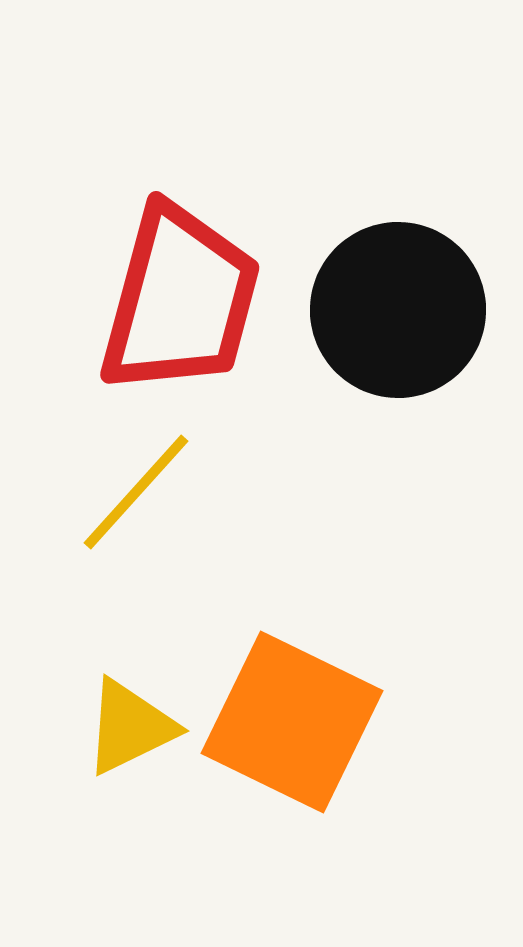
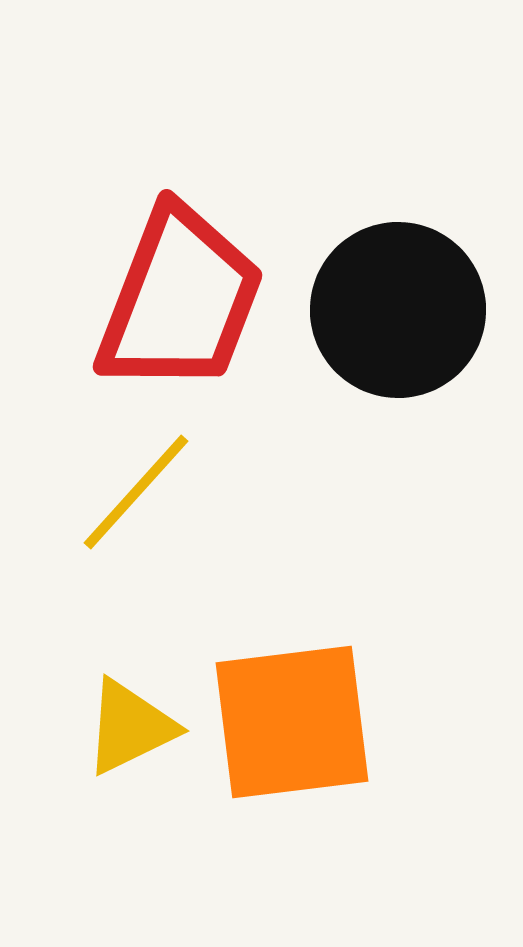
red trapezoid: rotated 6 degrees clockwise
orange square: rotated 33 degrees counterclockwise
